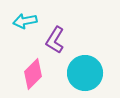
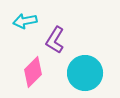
pink diamond: moved 2 px up
